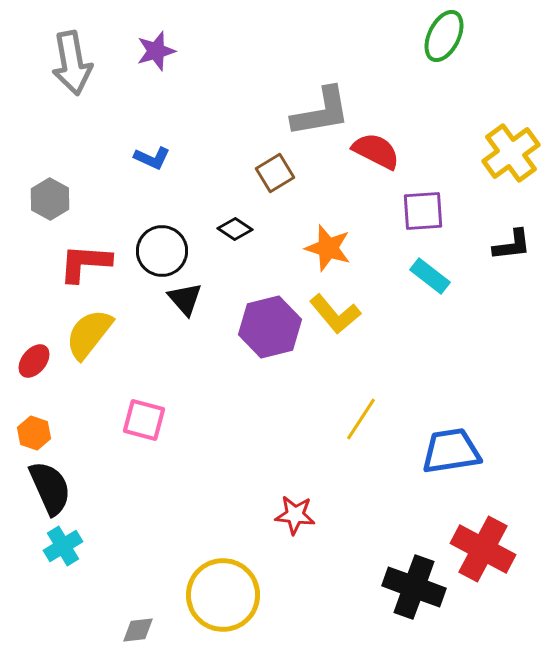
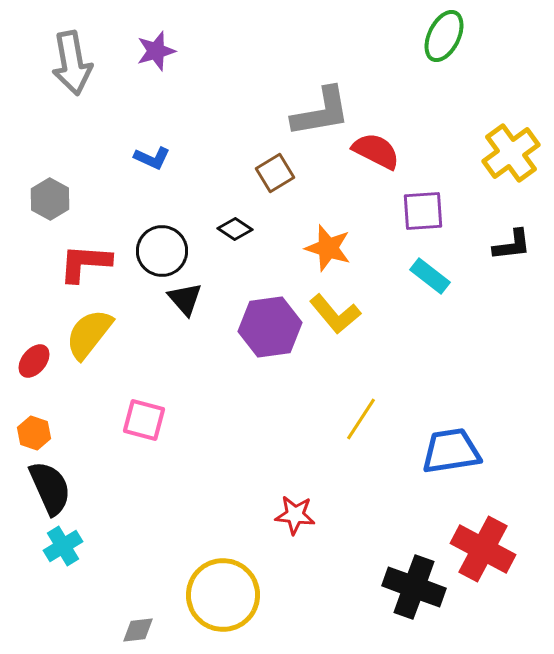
purple hexagon: rotated 6 degrees clockwise
